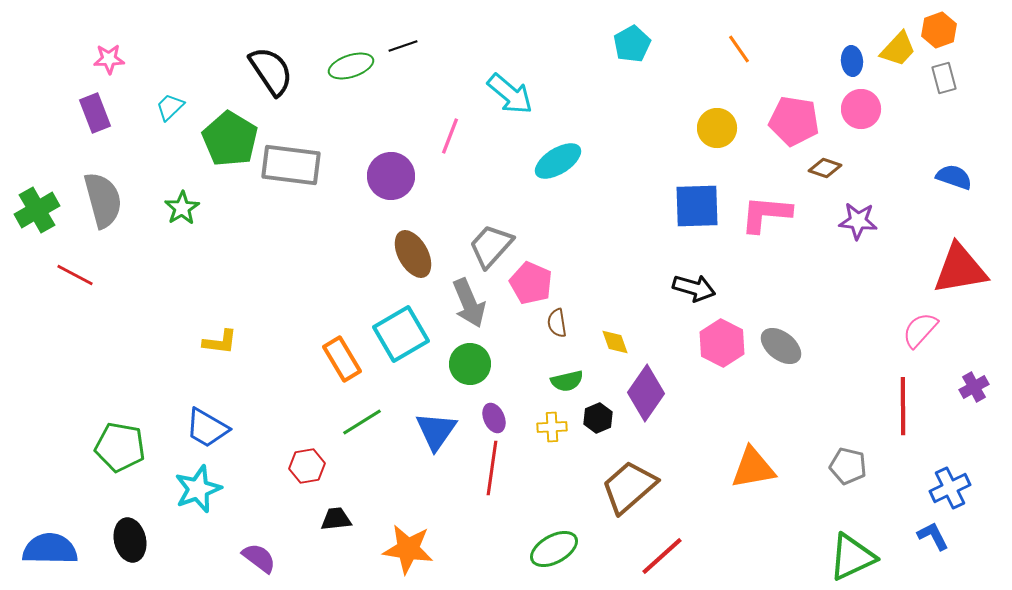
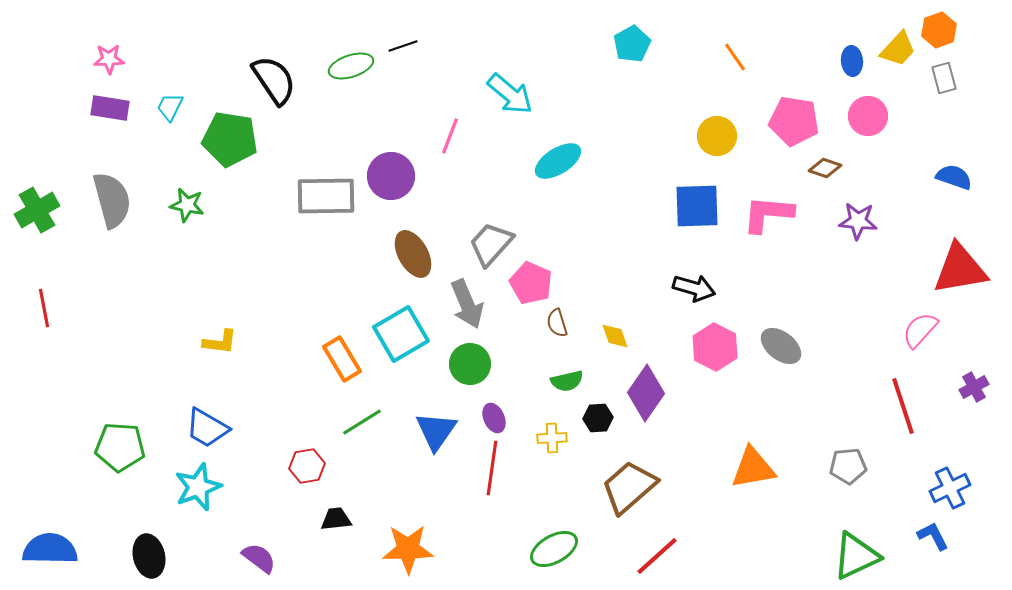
orange line at (739, 49): moved 4 px left, 8 px down
black semicircle at (271, 71): moved 3 px right, 9 px down
cyan trapezoid at (170, 107): rotated 20 degrees counterclockwise
pink circle at (861, 109): moved 7 px right, 7 px down
purple rectangle at (95, 113): moved 15 px right, 5 px up; rotated 60 degrees counterclockwise
yellow circle at (717, 128): moved 8 px down
green pentagon at (230, 139): rotated 22 degrees counterclockwise
gray rectangle at (291, 165): moved 35 px right, 31 px down; rotated 8 degrees counterclockwise
gray semicircle at (103, 200): moved 9 px right
green star at (182, 208): moved 5 px right, 3 px up; rotated 28 degrees counterclockwise
pink L-shape at (766, 214): moved 2 px right
gray trapezoid at (491, 246): moved 2 px up
red line at (75, 275): moved 31 px left, 33 px down; rotated 51 degrees clockwise
gray arrow at (469, 303): moved 2 px left, 1 px down
brown semicircle at (557, 323): rotated 8 degrees counterclockwise
yellow diamond at (615, 342): moved 6 px up
pink hexagon at (722, 343): moved 7 px left, 4 px down
red line at (903, 406): rotated 18 degrees counterclockwise
black hexagon at (598, 418): rotated 20 degrees clockwise
yellow cross at (552, 427): moved 11 px down
green pentagon at (120, 447): rotated 6 degrees counterclockwise
gray pentagon at (848, 466): rotated 18 degrees counterclockwise
cyan star at (198, 489): moved 2 px up
black ellipse at (130, 540): moved 19 px right, 16 px down
orange star at (408, 549): rotated 9 degrees counterclockwise
red line at (662, 556): moved 5 px left
green triangle at (852, 557): moved 4 px right, 1 px up
